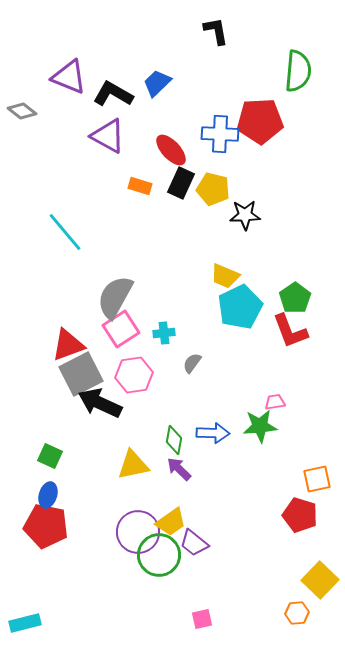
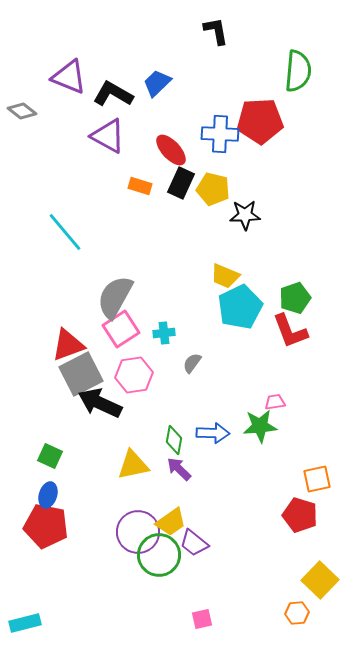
green pentagon at (295, 298): rotated 16 degrees clockwise
